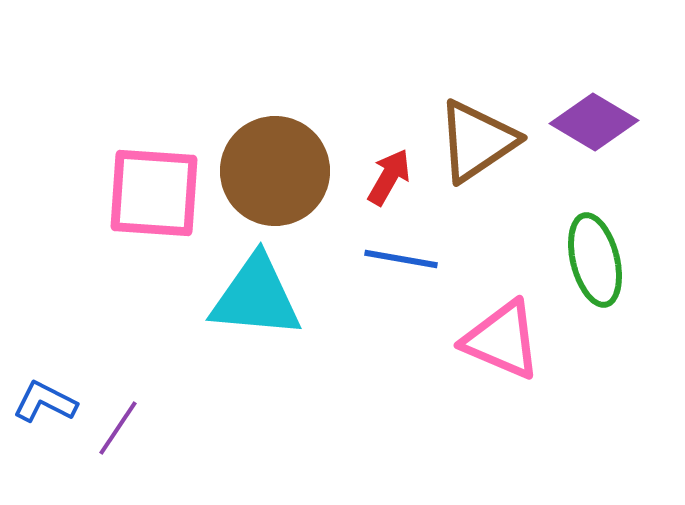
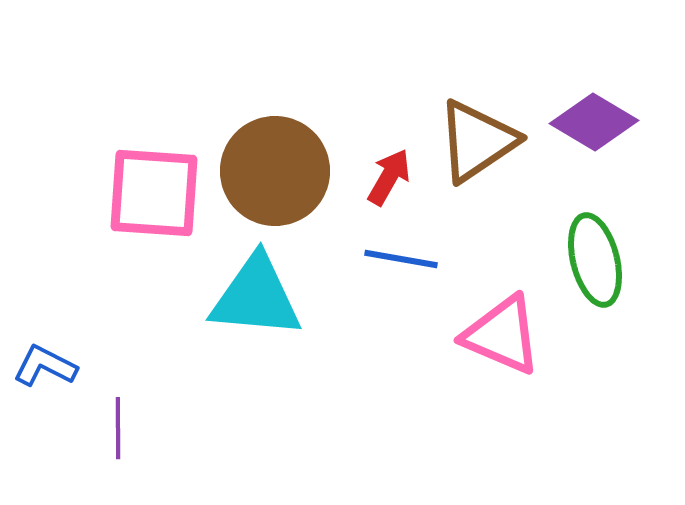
pink triangle: moved 5 px up
blue L-shape: moved 36 px up
purple line: rotated 34 degrees counterclockwise
